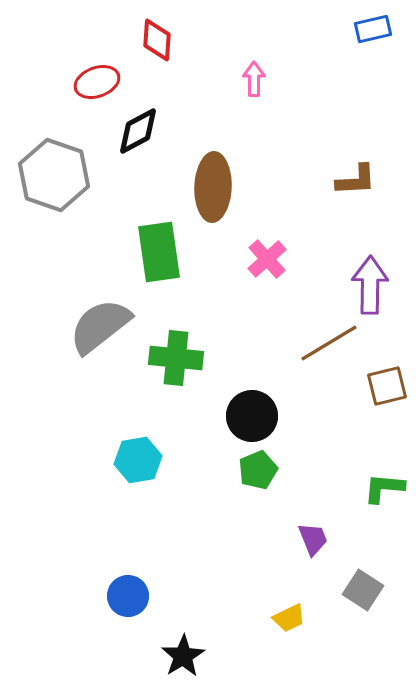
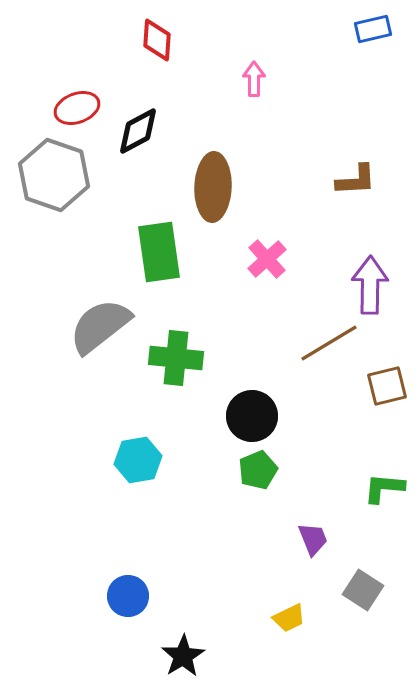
red ellipse: moved 20 px left, 26 px down
